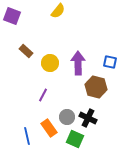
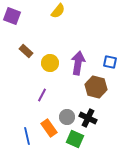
purple arrow: rotated 10 degrees clockwise
purple line: moved 1 px left
